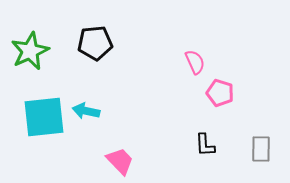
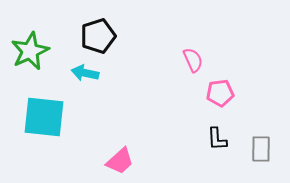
black pentagon: moved 3 px right, 7 px up; rotated 12 degrees counterclockwise
pink semicircle: moved 2 px left, 2 px up
pink pentagon: rotated 24 degrees counterclockwise
cyan arrow: moved 1 px left, 38 px up
cyan square: rotated 12 degrees clockwise
black L-shape: moved 12 px right, 6 px up
pink trapezoid: rotated 92 degrees clockwise
